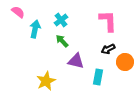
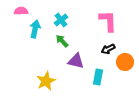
pink semicircle: moved 3 px right, 1 px up; rotated 40 degrees counterclockwise
